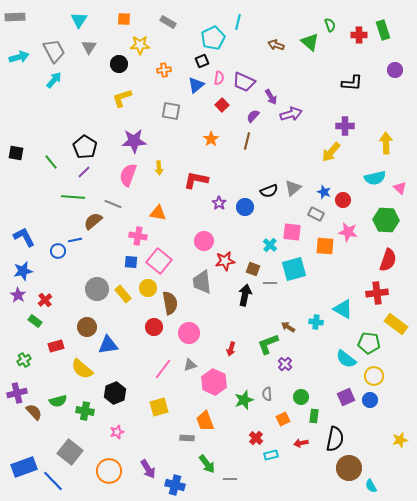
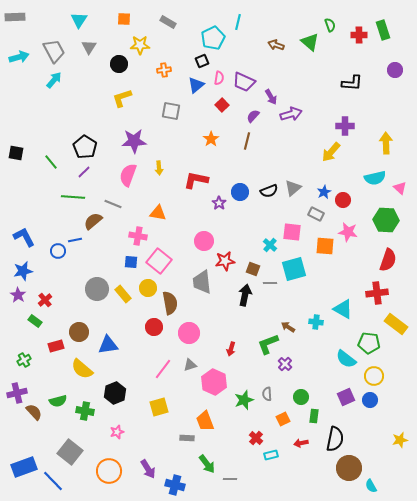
blue star at (324, 192): rotated 24 degrees clockwise
blue circle at (245, 207): moved 5 px left, 15 px up
brown circle at (87, 327): moved 8 px left, 5 px down
